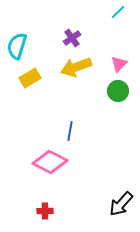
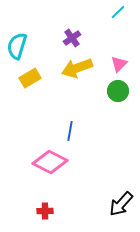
yellow arrow: moved 1 px right, 1 px down
